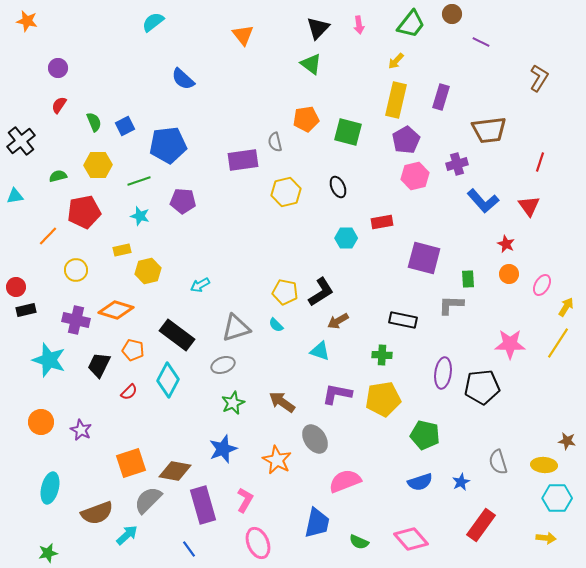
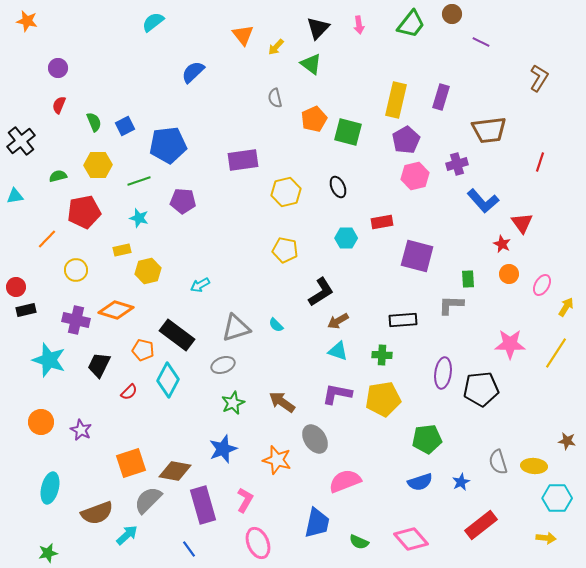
yellow arrow at (396, 61): moved 120 px left, 14 px up
blue semicircle at (183, 79): moved 10 px right, 7 px up; rotated 95 degrees clockwise
red semicircle at (59, 105): rotated 12 degrees counterclockwise
orange pentagon at (306, 119): moved 8 px right; rotated 15 degrees counterclockwise
gray semicircle at (275, 142): moved 44 px up
red triangle at (529, 206): moved 7 px left, 17 px down
cyan star at (140, 216): moved 1 px left, 2 px down
orange line at (48, 236): moved 1 px left, 3 px down
red star at (506, 244): moved 4 px left
purple square at (424, 258): moved 7 px left, 2 px up
yellow pentagon at (285, 292): moved 42 px up
black rectangle at (403, 320): rotated 16 degrees counterclockwise
yellow line at (558, 343): moved 2 px left, 10 px down
orange pentagon at (133, 350): moved 10 px right
cyan triangle at (320, 351): moved 18 px right
black pentagon at (482, 387): moved 1 px left, 2 px down
green pentagon at (425, 435): moved 2 px right, 4 px down; rotated 20 degrees counterclockwise
orange star at (277, 460): rotated 12 degrees counterclockwise
yellow ellipse at (544, 465): moved 10 px left, 1 px down
red rectangle at (481, 525): rotated 16 degrees clockwise
